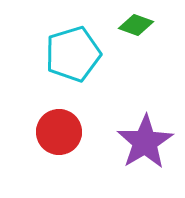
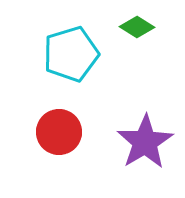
green diamond: moved 1 px right, 2 px down; rotated 12 degrees clockwise
cyan pentagon: moved 2 px left
